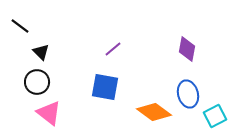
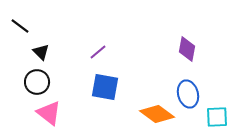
purple line: moved 15 px left, 3 px down
orange diamond: moved 3 px right, 2 px down
cyan square: moved 2 px right, 1 px down; rotated 25 degrees clockwise
